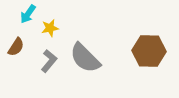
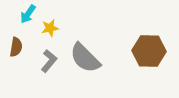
brown semicircle: rotated 24 degrees counterclockwise
